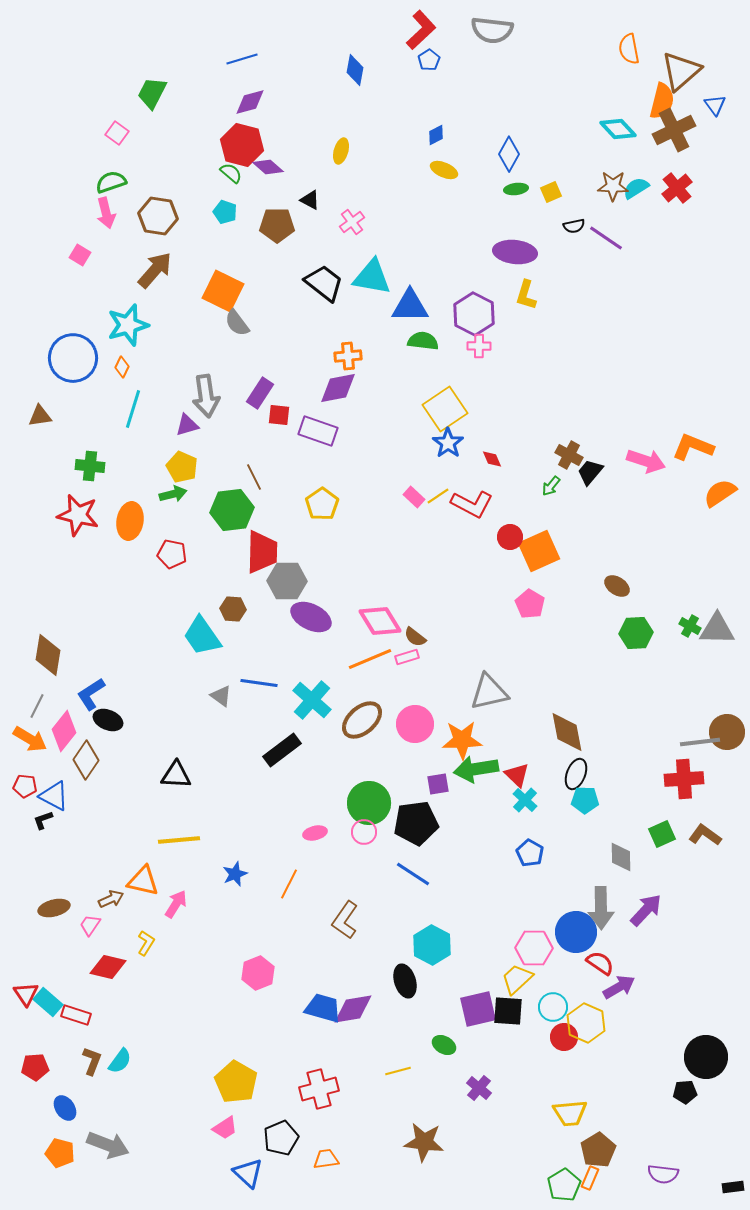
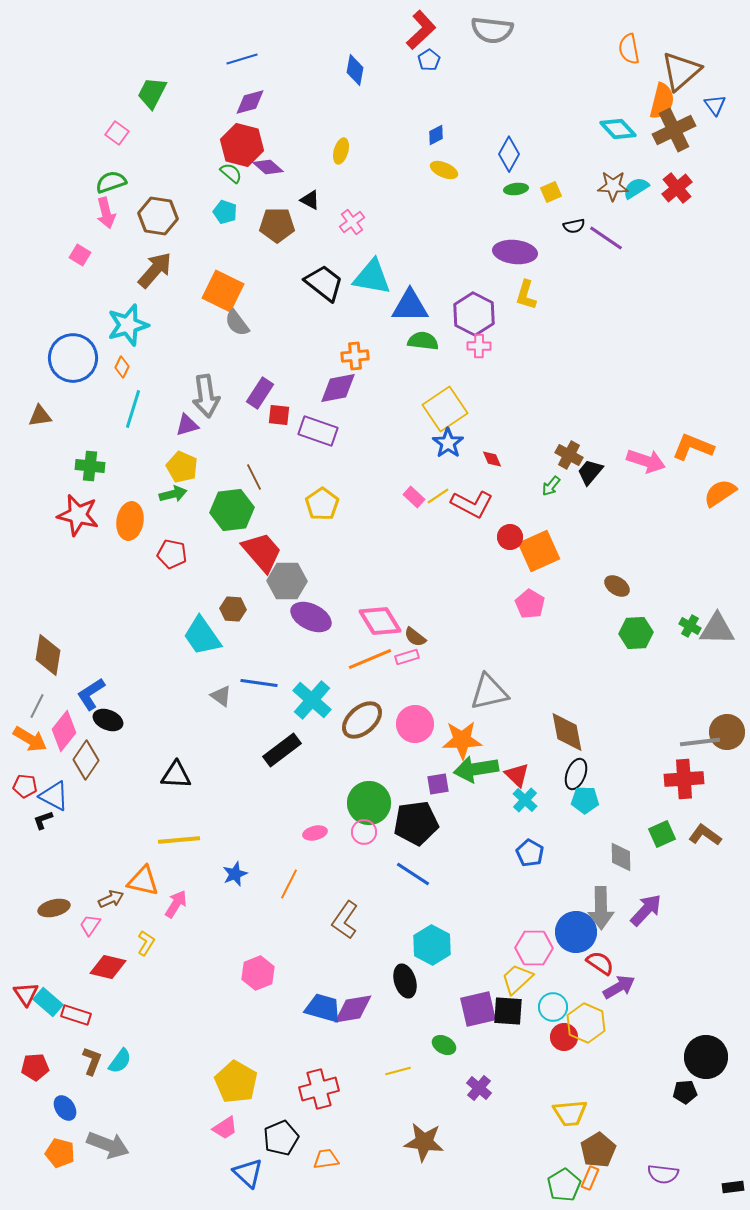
orange cross at (348, 356): moved 7 px right
red trapezoid at (262, 552): rotated 42 degrees counterclockwise
